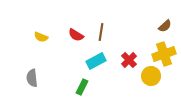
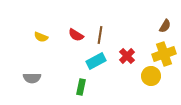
brown semicircle: rotated 16 degrees counterclockwise
brown line: moved 1 px left, 3 px down
red cross: moved 2 px left, 4 px up
gray semicircle: rotated 84 degrees counterclockwise
green rectangle: moved 1 px left; rotated 14 degrees counterclockwise
